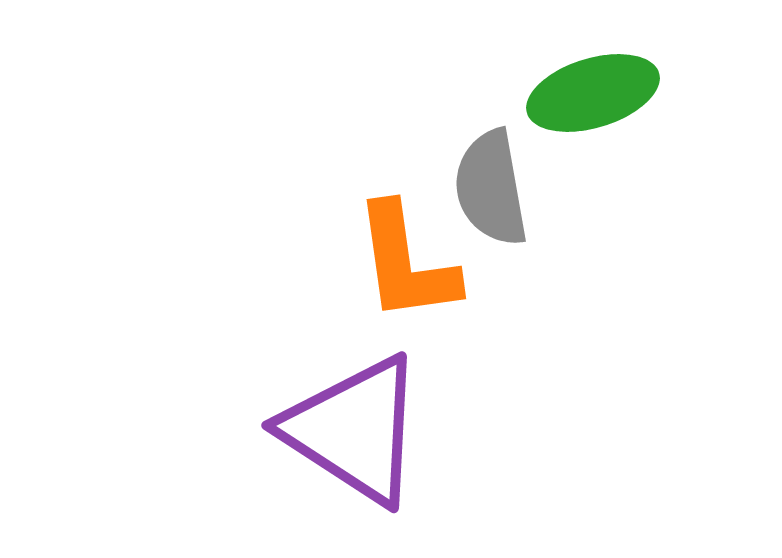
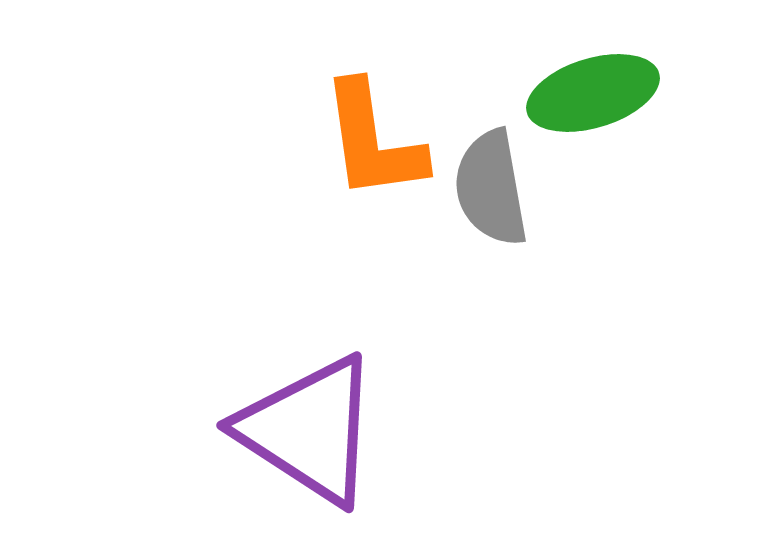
orange L-shape: moved 33 px left, 122 px up
purple triangle: moved 45 px left
